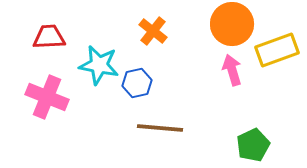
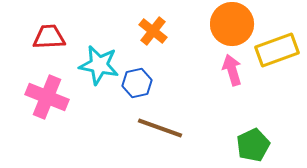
brown line: rotated 15 degrees clockwise
